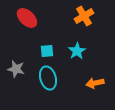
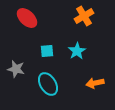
cyan ellipse: moved 6 px down; rotated 15 degrees counterclockwise
